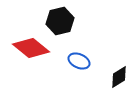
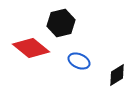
black hexagon: moved 1 px right, 2 px down
black diamond: moved 2 px left, 2 px up
